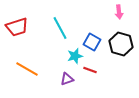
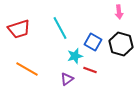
red trapezoid: moved 2 px right, 2 px down
blue square: moved 1 px right
purple triangle: rotated 16 degrees counterclockwise
